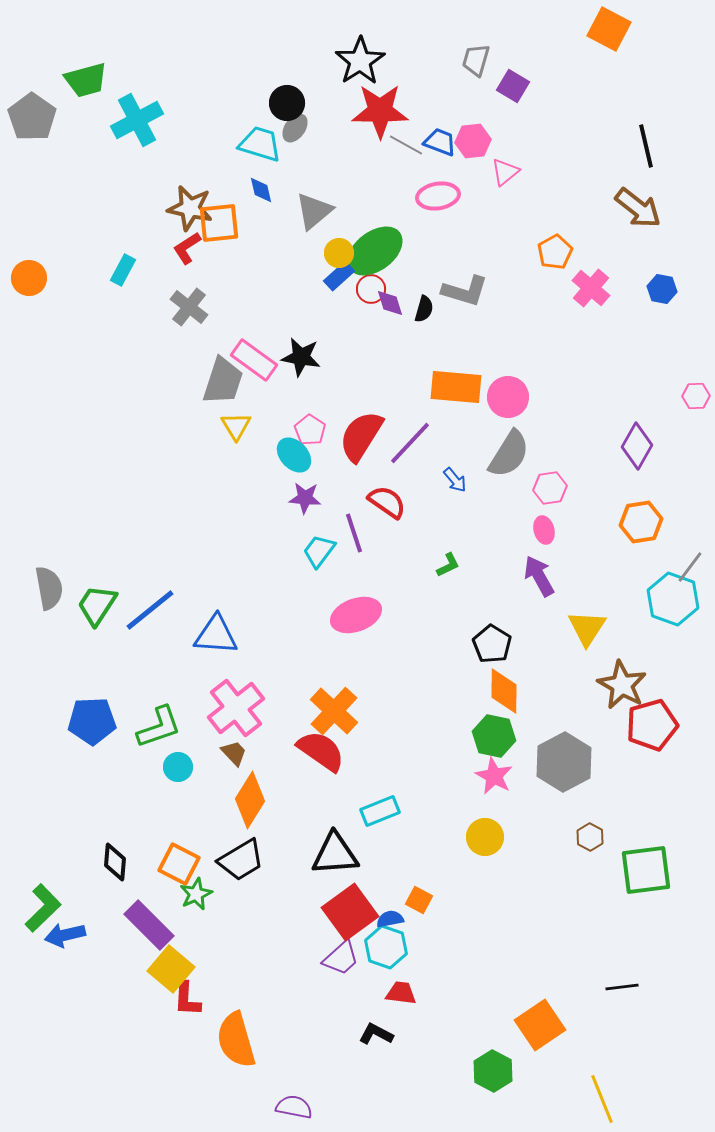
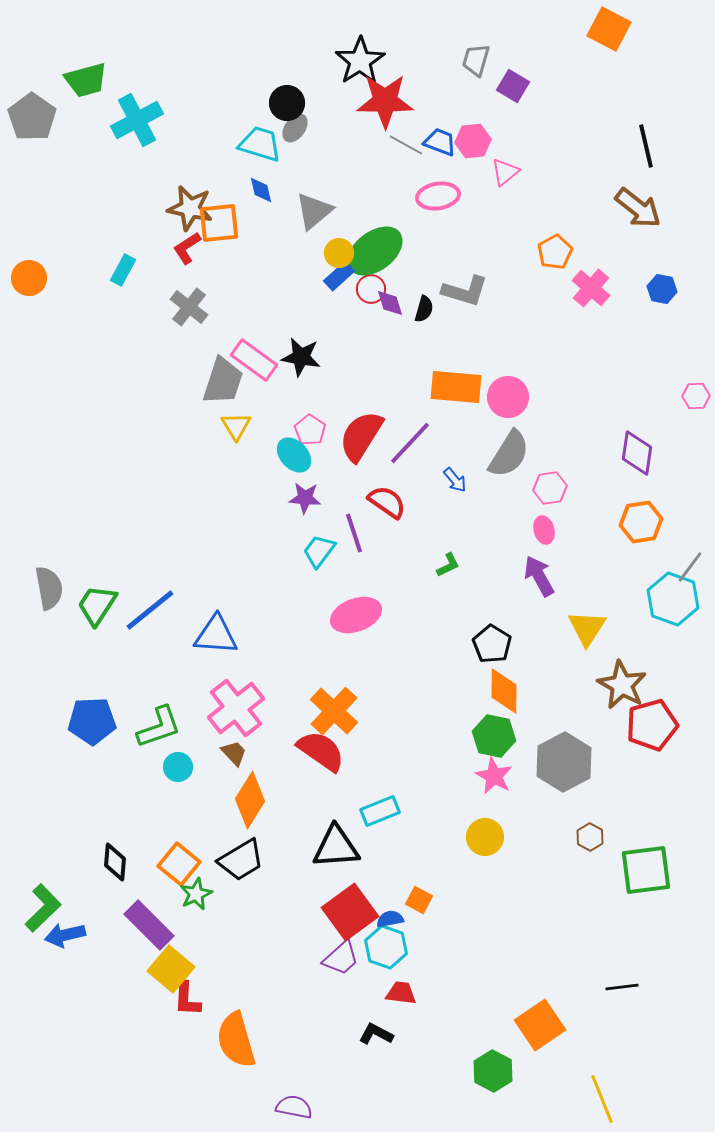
red star at (380, 111): moved 5 px right, 10 px up
purple diamond at (637, 446): moved 7 px down; rotated 21 degrees counterclockwise
black triangle at (335, 854): moved 1 px right, 7 px up
orange square at (179, 864): rotated 12 degrees clockwise
